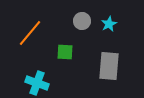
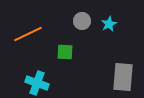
orange line: moved 2 px left, 1 px down; rotated 24 degrees clockwise
gray rectangle: moved 14 px right, 11 px down
